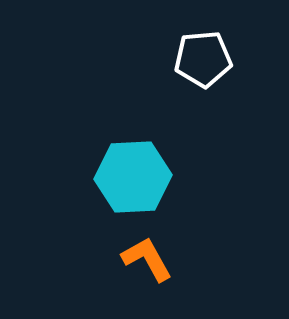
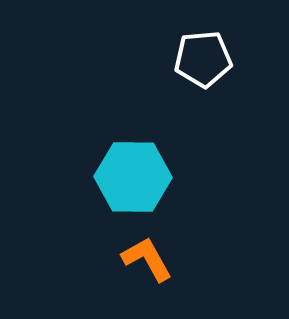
cyan hexagon: rotated 4 degrees clockwise
